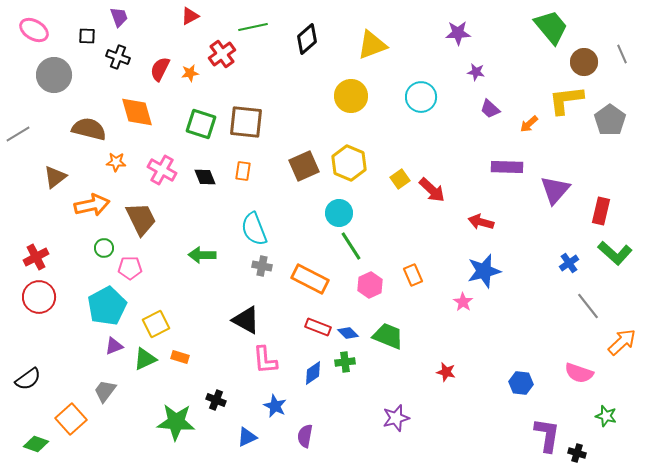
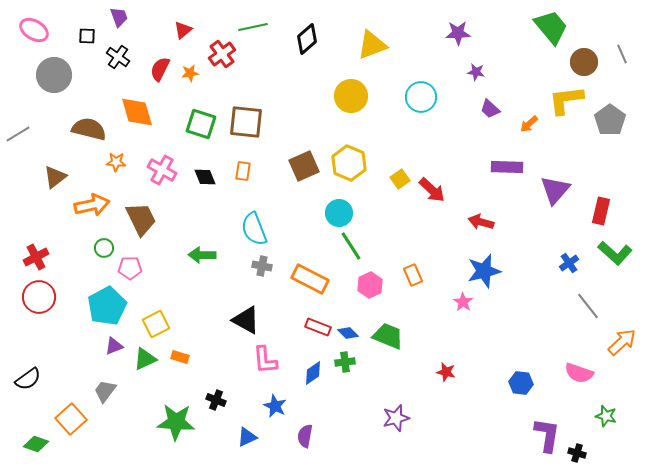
red triangle at (190, 16): moved 7 px left, 14 px down; rotated 12 degrees counterclockwise
black cross at (118, 57): rotated 15 degrees clockwise
